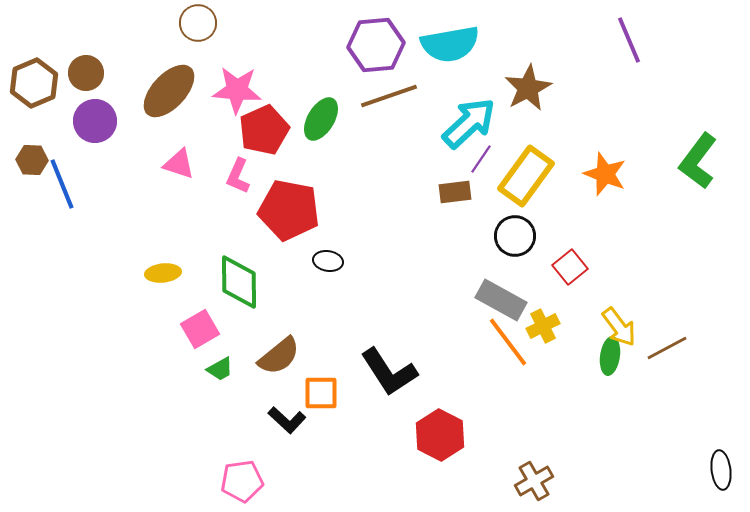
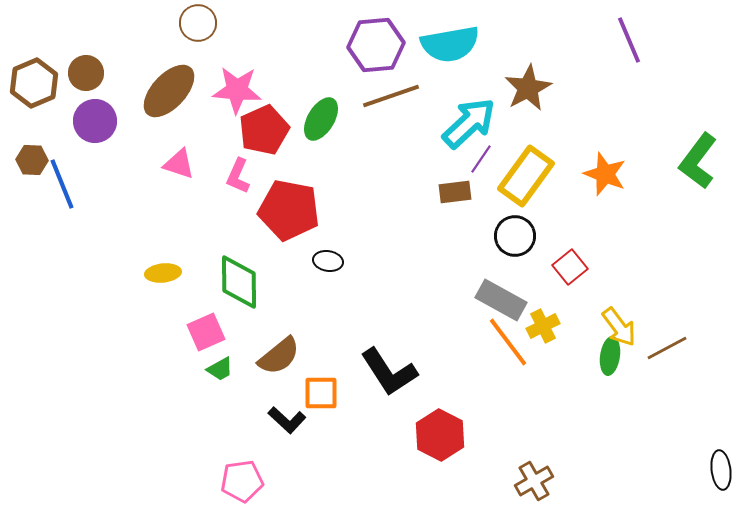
brown line at (389, 96): moved 2 px right
pink square at (200, 329): moved 6 px right, 3 px down; rotated 6 degrees clockwise
